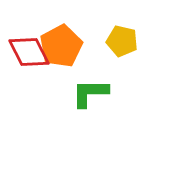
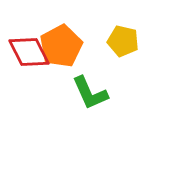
yellow pentagon: moved 1 px right
green L-shape: rotated 114 degrees counterclockwise
